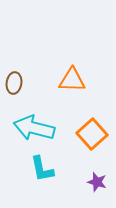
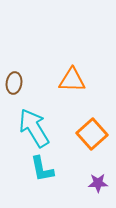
cyan arrow: rotated 45 degrees clockwise
purple star: moved 1 px right, 1 px down; rotated 18 degrees counterclockwise
